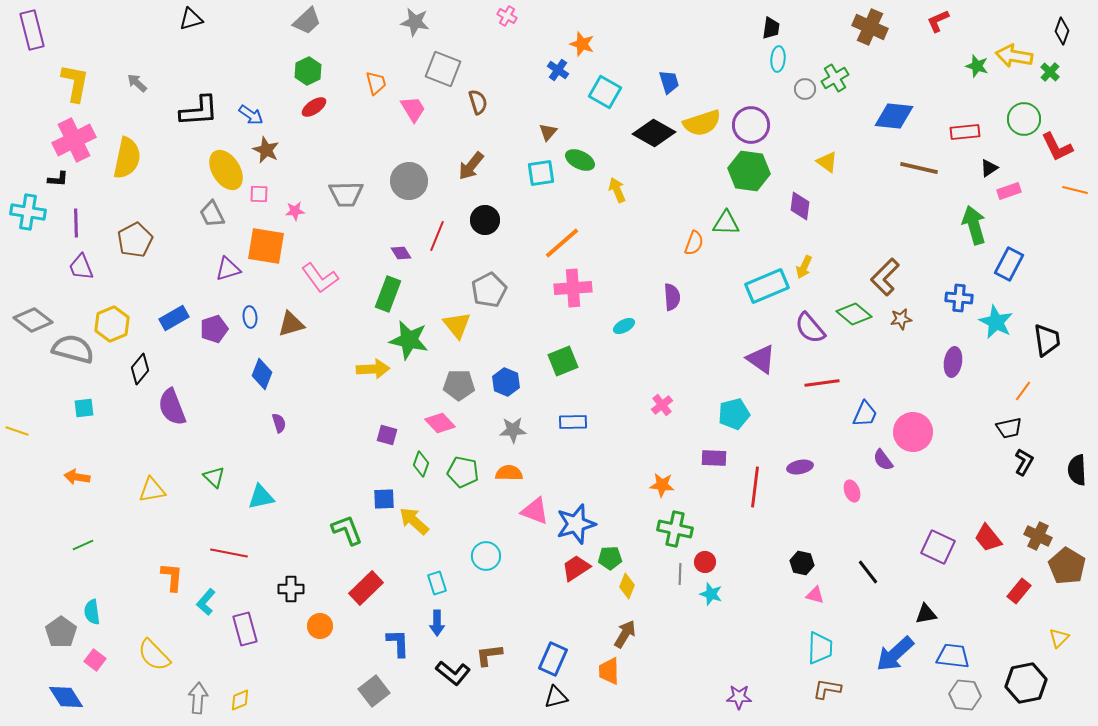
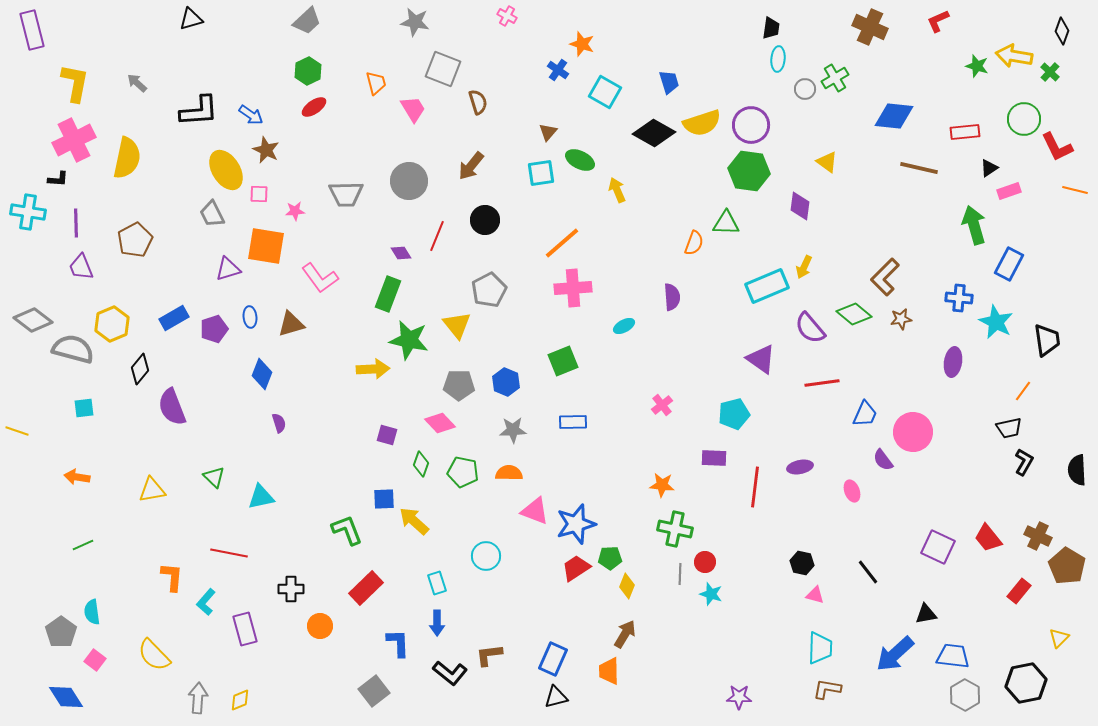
black L-shape at (453, 673): moved 3 px left
gray hexagon at (965, 695): rotated 24 degrees clockwise
